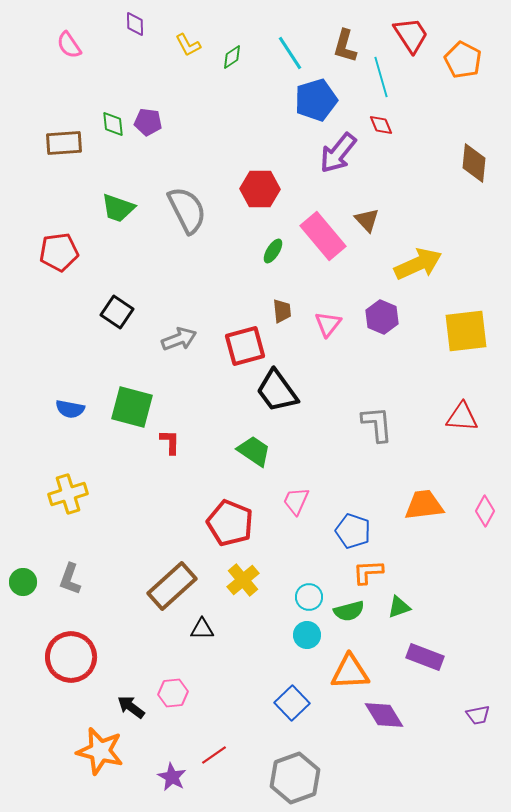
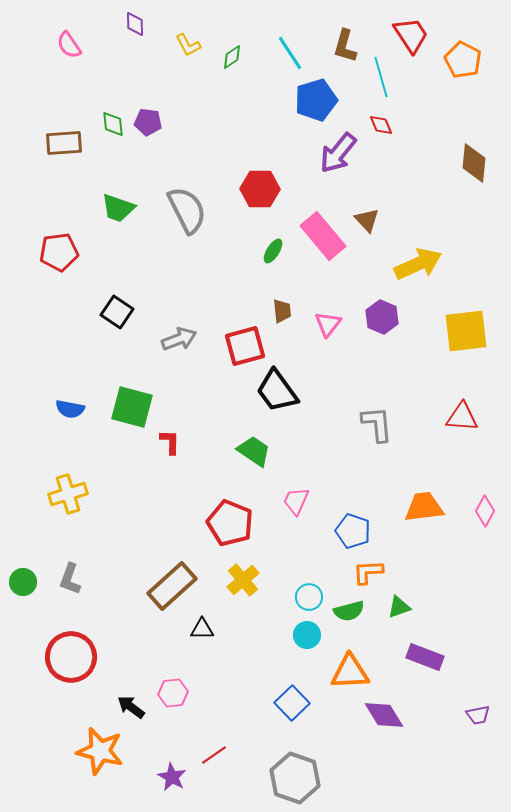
orange trapezoid at (424, 505): moved 2 px down
gray hexagon at (295, 778): rotated 21 degrees counterclockwise
